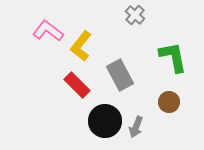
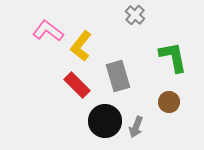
gray rectangle: moved 2 px left, 1 px down; rotated 12 degrees clockwise
